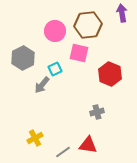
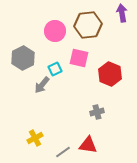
pink square: moved 5 px down
